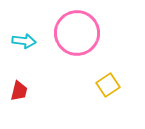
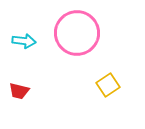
red trapezoid: rotated 90 degrees clockwise
